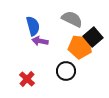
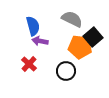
red cross: moved 2 px right, 15 px up
